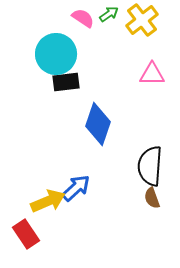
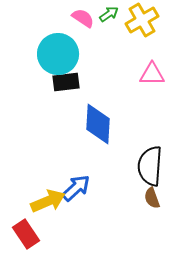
yellow cross: rotated 8 degrees clockwise
cyan circle: moved 2 px right
blue diamond: rotated 15 degrees counterclockwise
